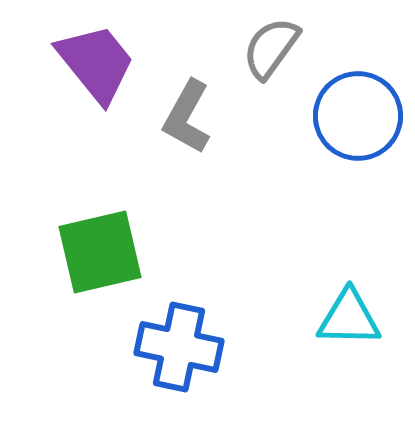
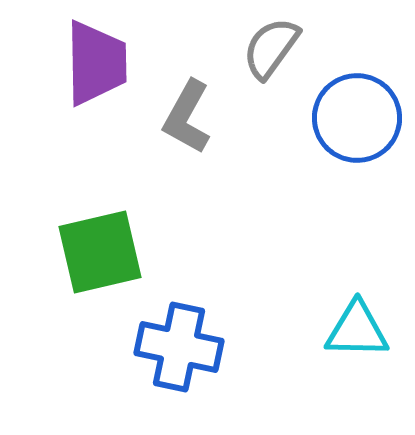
purple trapezoid: rotated 38 degrees clockwise
blue circle: moved 1 px left, 2 px down
cyan triangle: moved 8 px right, 12 px down
